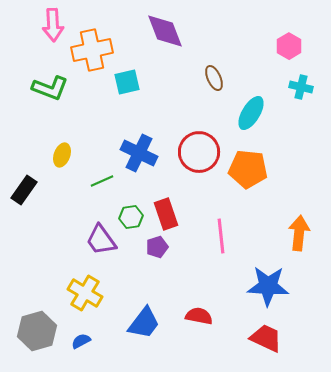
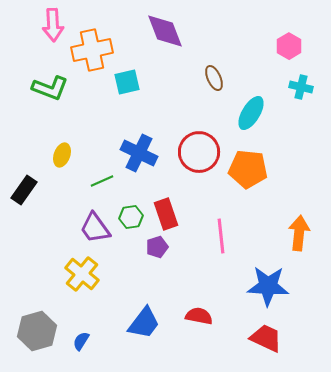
purple trapezoid: moved 6 px left, 12 px up
yellow cross: moved 3 px left, 19 px up; rotated 8 degrees clockwise
blue semicircle: rotated 30 degrees counterclockwise
